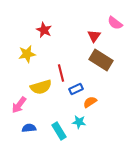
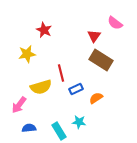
orange semicircle: moved 6 px right, 4 px up
